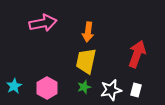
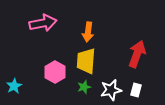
yellow trapezoid: rotated 8 degrees counterclockwise
pink hexagon: moved 8 px right, 16 px up
